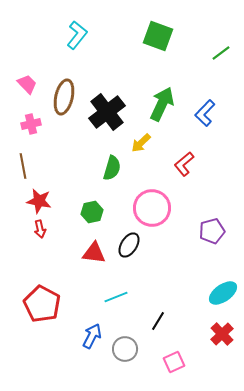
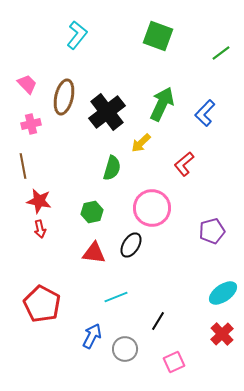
black ellipse: moved 2 px right
